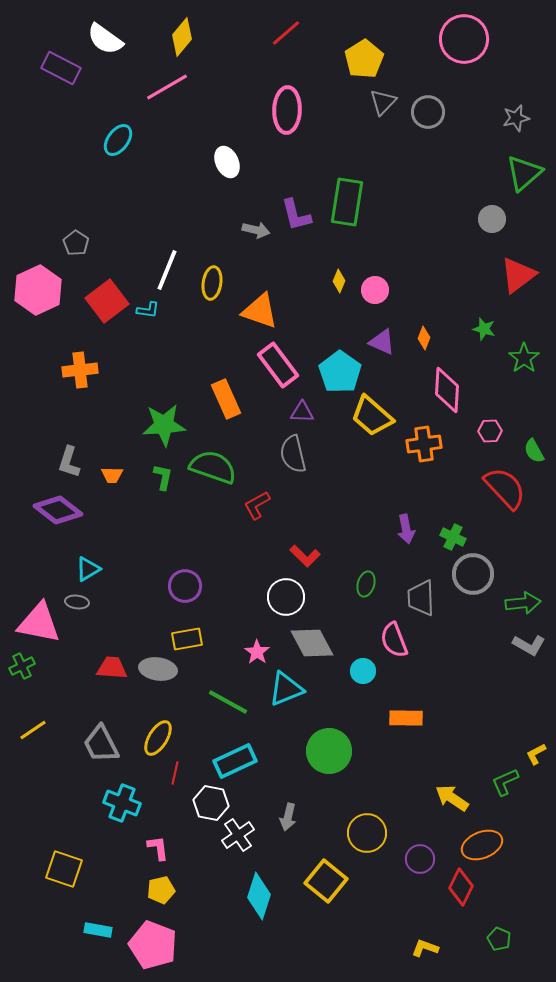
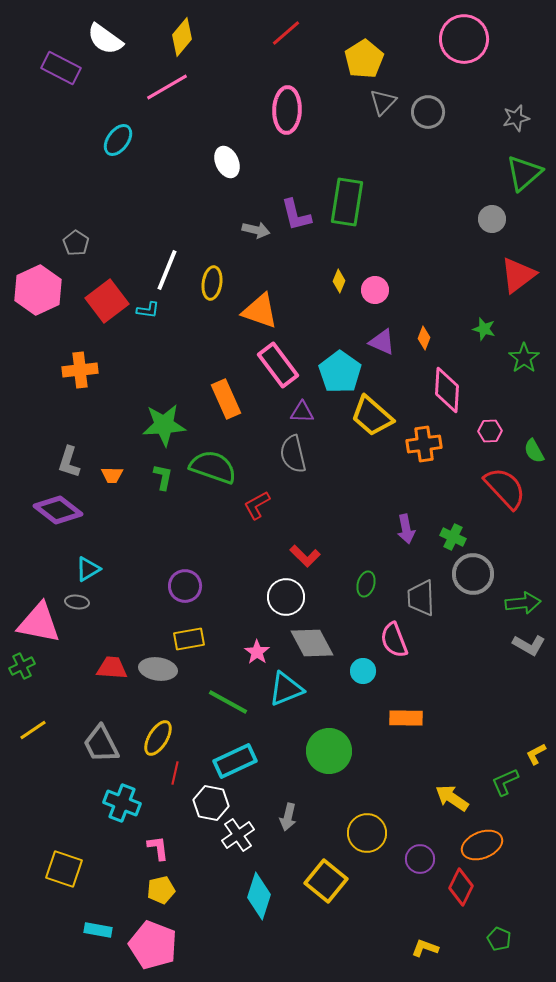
yellow rectangle at (187, 639): moved 2 px right
